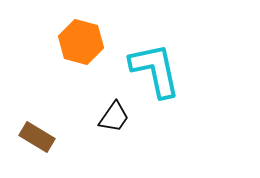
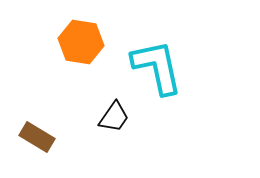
orange hexagon: rotated 6 degrees counterclockwise
cyan L-shape: moved 2 px right, 3 px up
